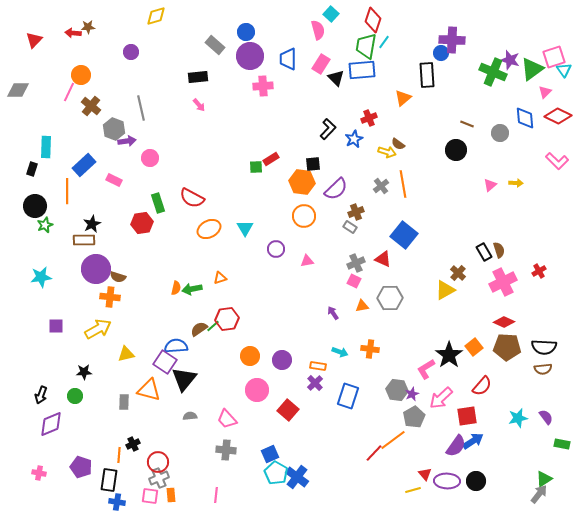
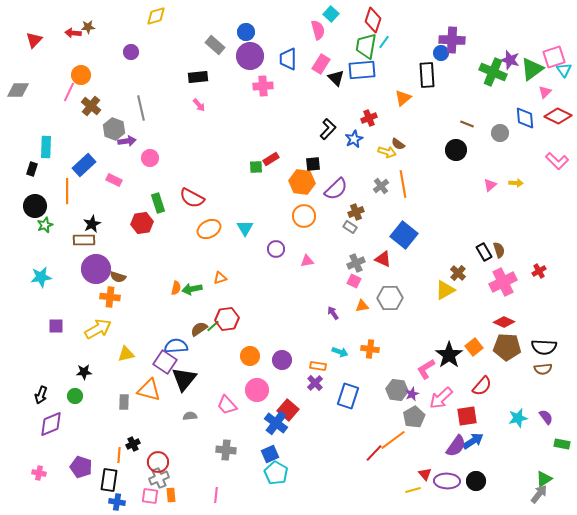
pink trapezoid at (227, 419): moved 14 px up
blue cross at (297, 477): moved 21 px left, 54 px up
